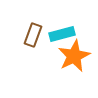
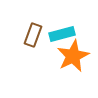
orange star: moved 1 px left
